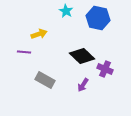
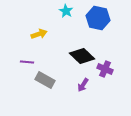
purple line: moved 3 px right, 10 px down
